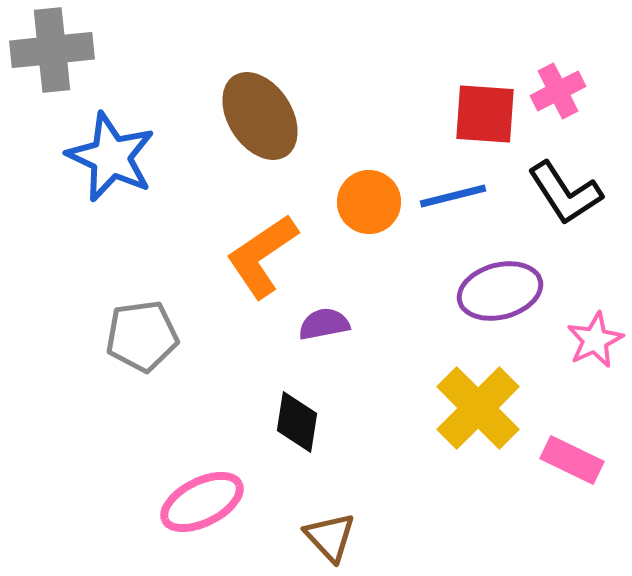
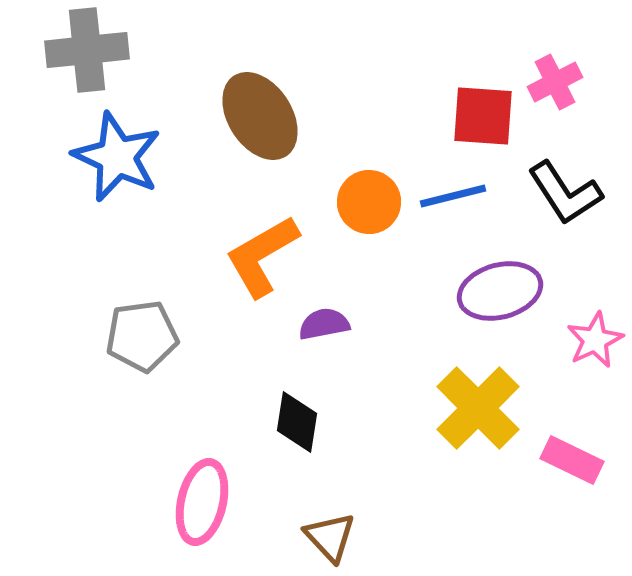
gray cross: moved 35 px right
pink cross: moved 3 px left, 9 px up
red square: moved 2 px left, 2 px down
blue star: moved 6 px right
orange L-shape: rotated 4 degrees clockwise
pink ellipse: rotated 50 degrees counterclockwise
